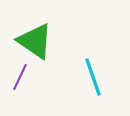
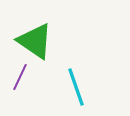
cyan line: moved 17 px left, 10 px down
